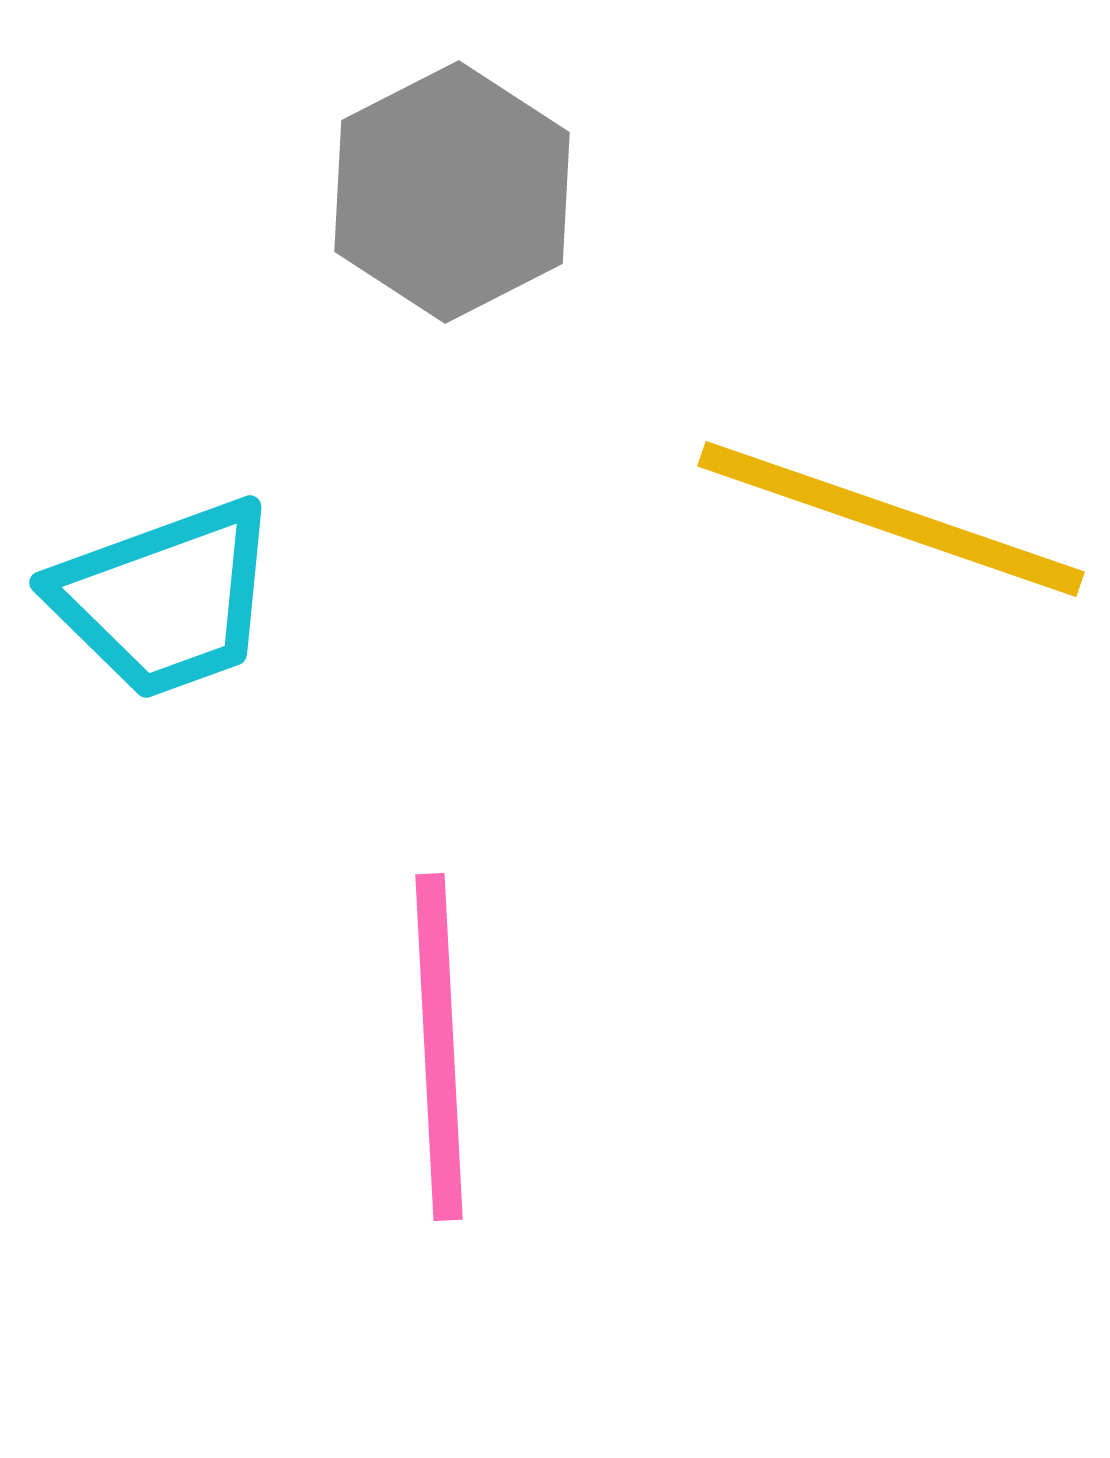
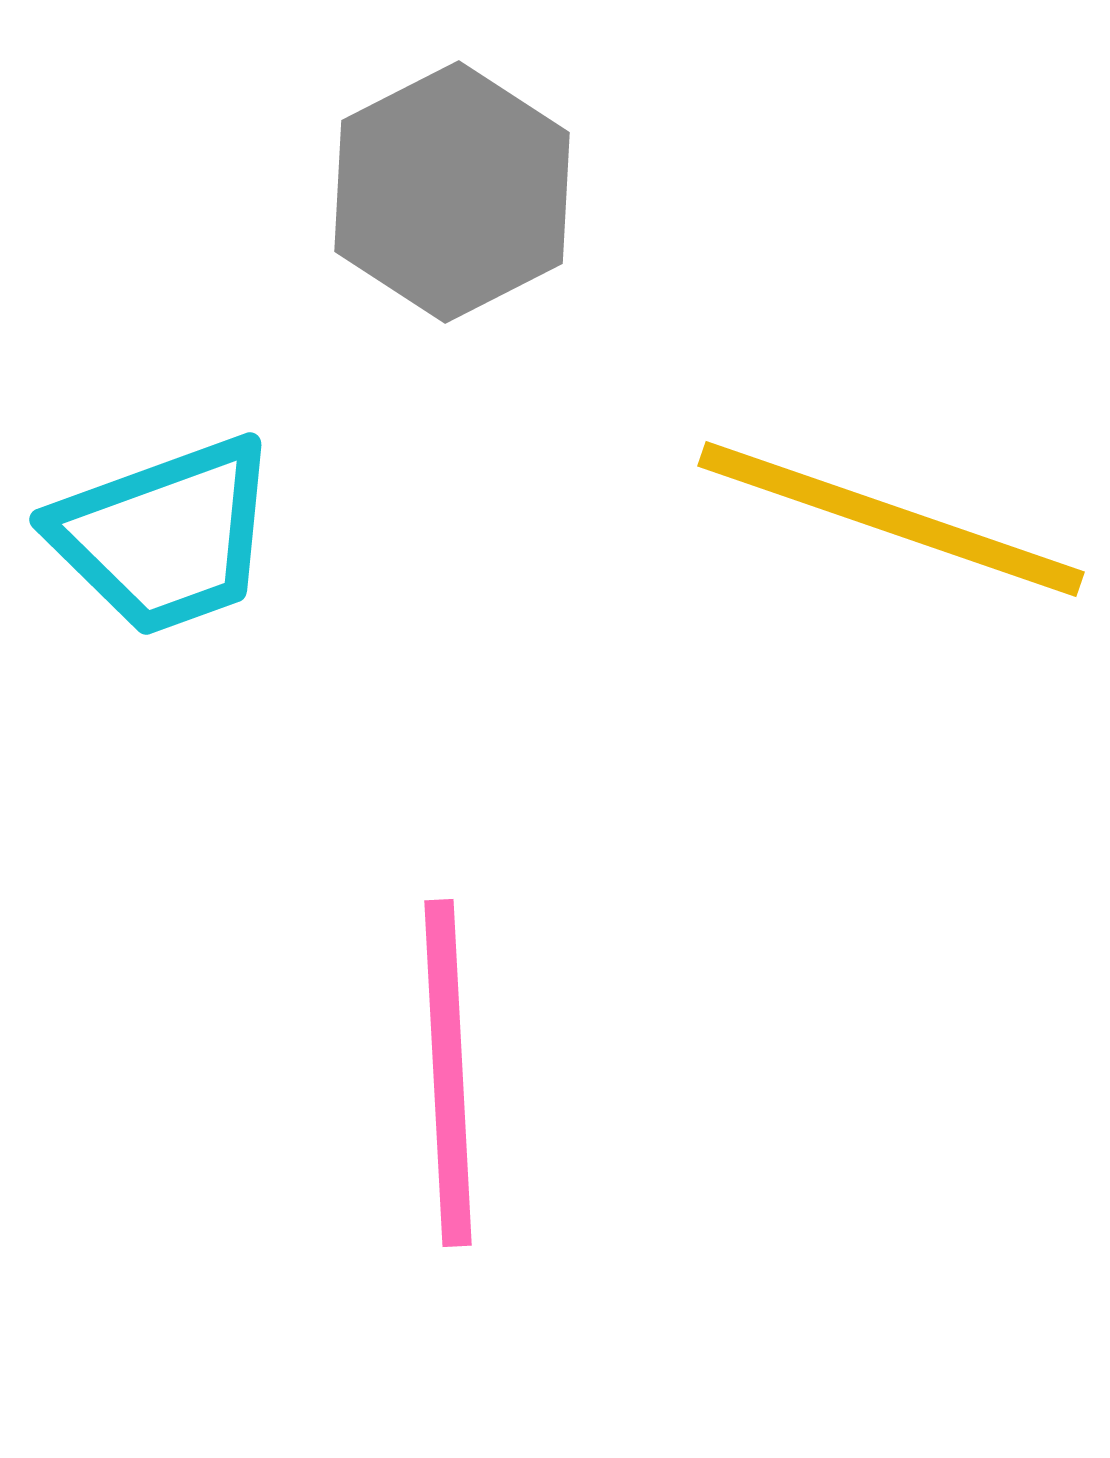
cyan trapezoid: moved 63 px up
pink line: moved 9 px right, 26 px down
